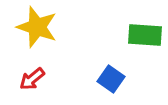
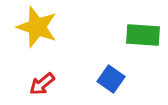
green rectangle: moved 2 px left
red arrow: moved 10 px right, 5 px down
